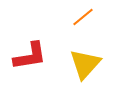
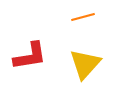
orange line: rotated 25 degrees clockwise
